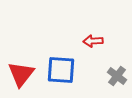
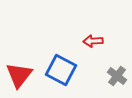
blue square: rotated 24 degrees clockwise
red triangle: moved 2 px left, 1 px down
